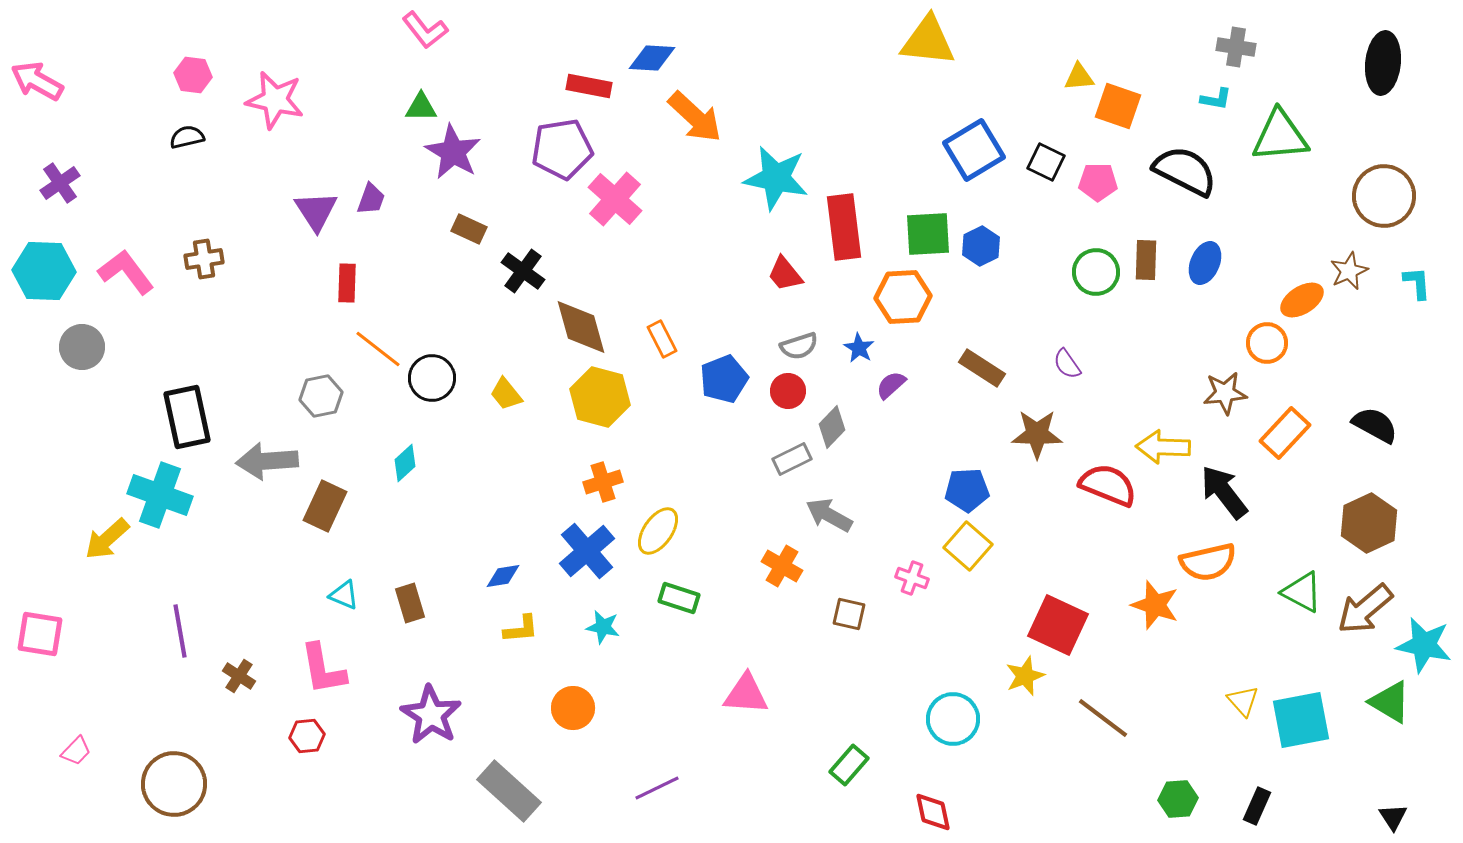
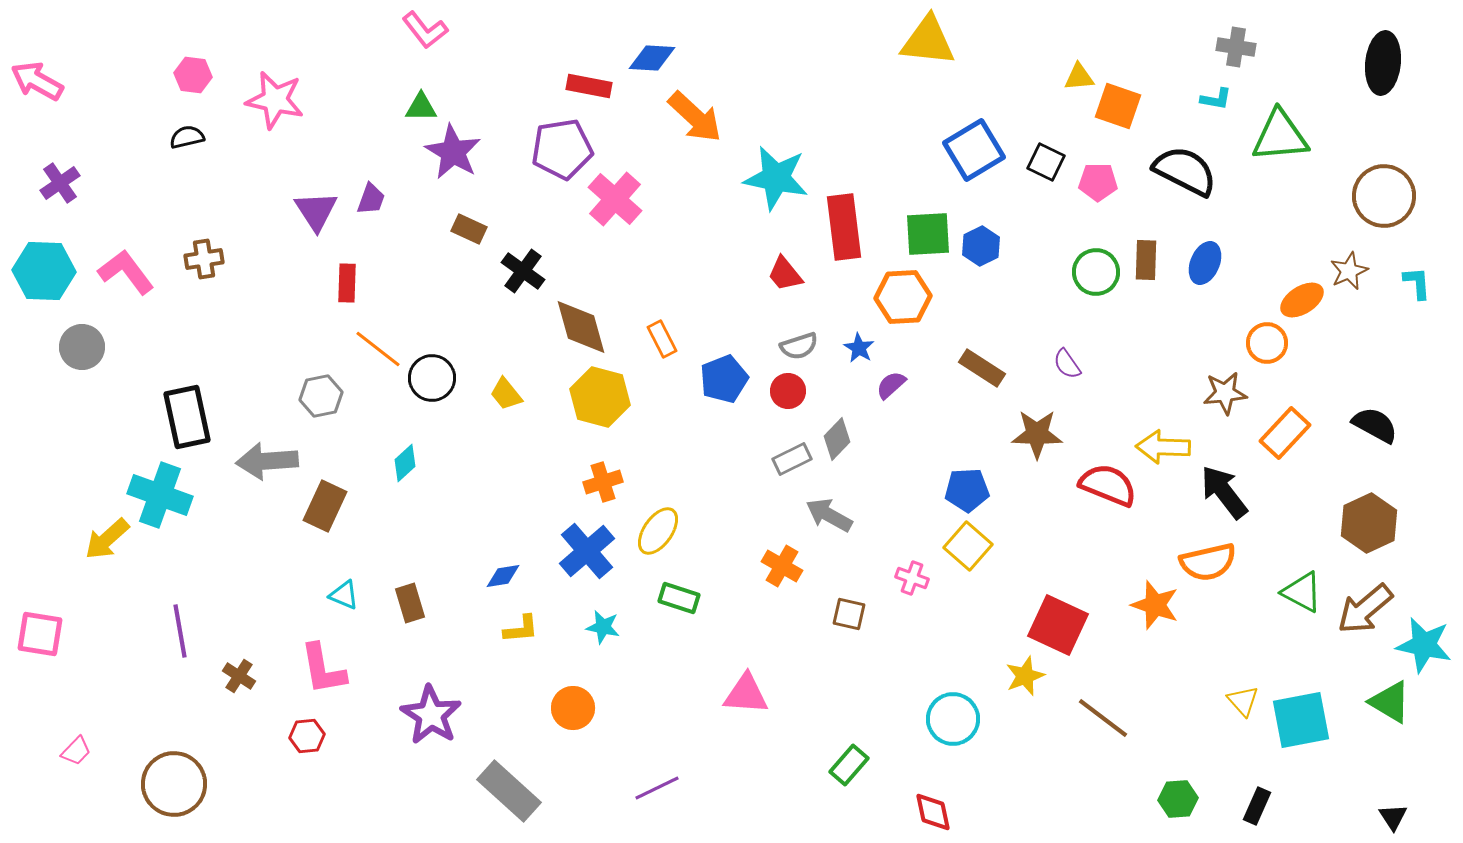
gray diamond at (832, 427): moved 5 px right, 12 px down
